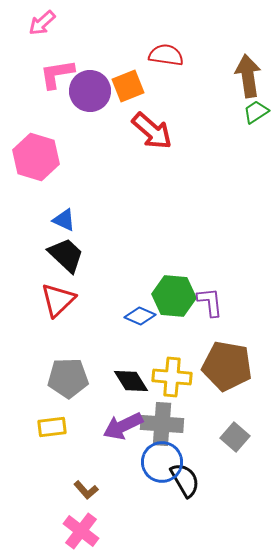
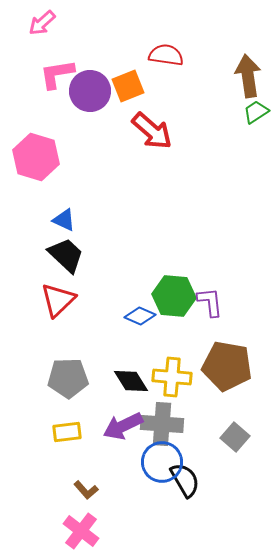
yellow rectangle: moved 15 px right, 5 px down
